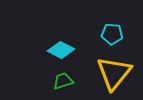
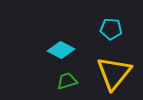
cyan pentagon: moved 1 px left, 5 px up
green trapezoid: moved 4 px right
